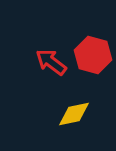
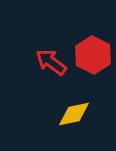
red hexagon: rotated 12 degrees clockwise
